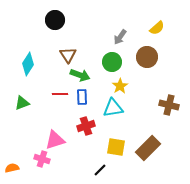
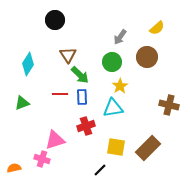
green arrow: rotated 24 degrees clockwise
orange semicircle: moved 2 px right
